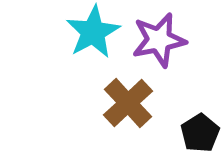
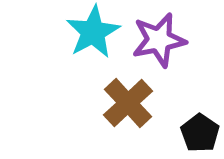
black pentagon: rotated 6 degrees counterclockwise
